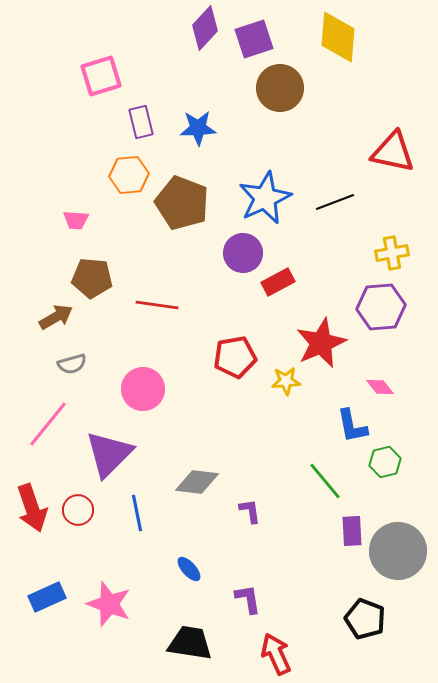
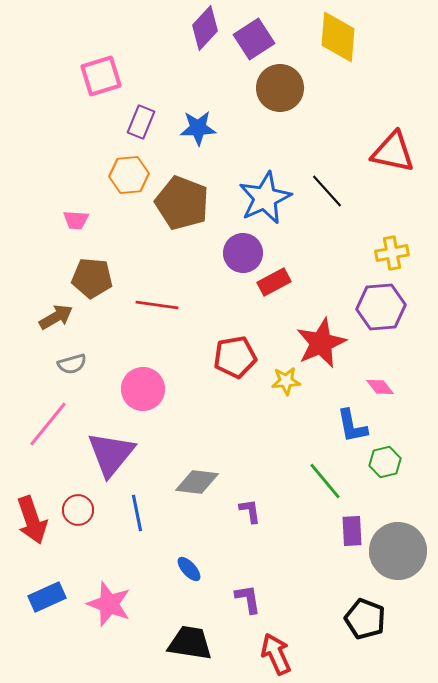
purple square at (254, 39): rotated 15 degrees counterclockwise
purple rectangle at (141, 122): rotated 36 degrees clockwise
black line at (335, 202): moved 8 px left, 11 px up; rotated 69 degrees clockwise
red rectangle at (278, 282): moved 4 px left
purple triangle at (109, 454): moved 2 px right; rotated 6 degrees counterclockwise
red arrow at (32, 508): moved 12 px down
